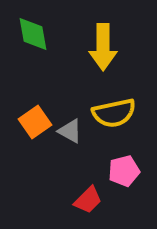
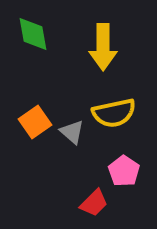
gray triangle: moved 2 px right, 1 px down; rotated 12 degrees clockwise
pink pentagon: rotated 24 degrees counterclockwise
red trapezoid: moved 6 px right, 3 px down
